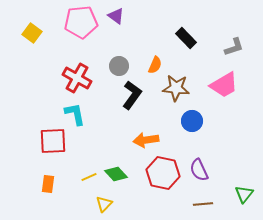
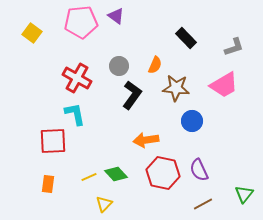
brown line: rotated 24 degrees counterclockwise
